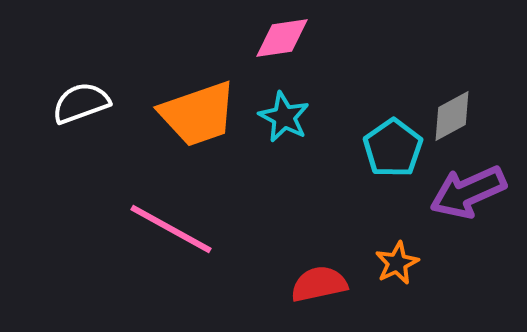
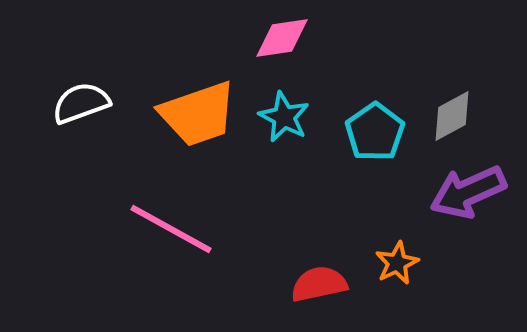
cyan pentagon: moved 18 px left, 16 px up
